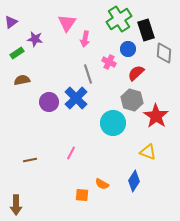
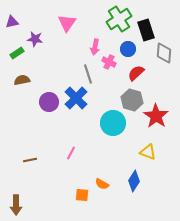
purple triangle: moved 1 px right; rotated 24 degrees clockwise
pink arrow: moved 10 px right, 8 px down
